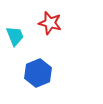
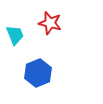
cyan trapezoid: moved 1 px up
